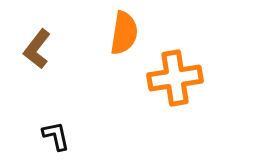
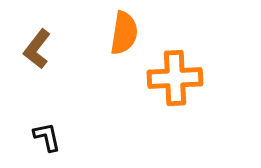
orange cross: rotated 6 degrees clockwise
black L-shape: moved 9 px left, 1 px down
